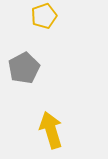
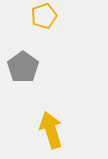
gray pentagon: moved 1 px left, 1 px up; rotated 8 degrees counterclockwise
